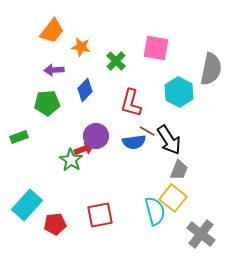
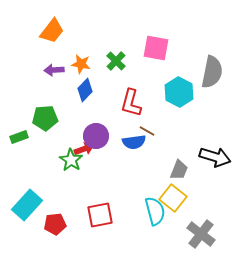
orange star: moved 17 px down
gray semicircle: moved 1 px right, 3 px down
green pentagon: moved 2 px left, 15 px down
black arrow: moved 46 px right, 17 px down; rotated 40 degrees counterclockwise
